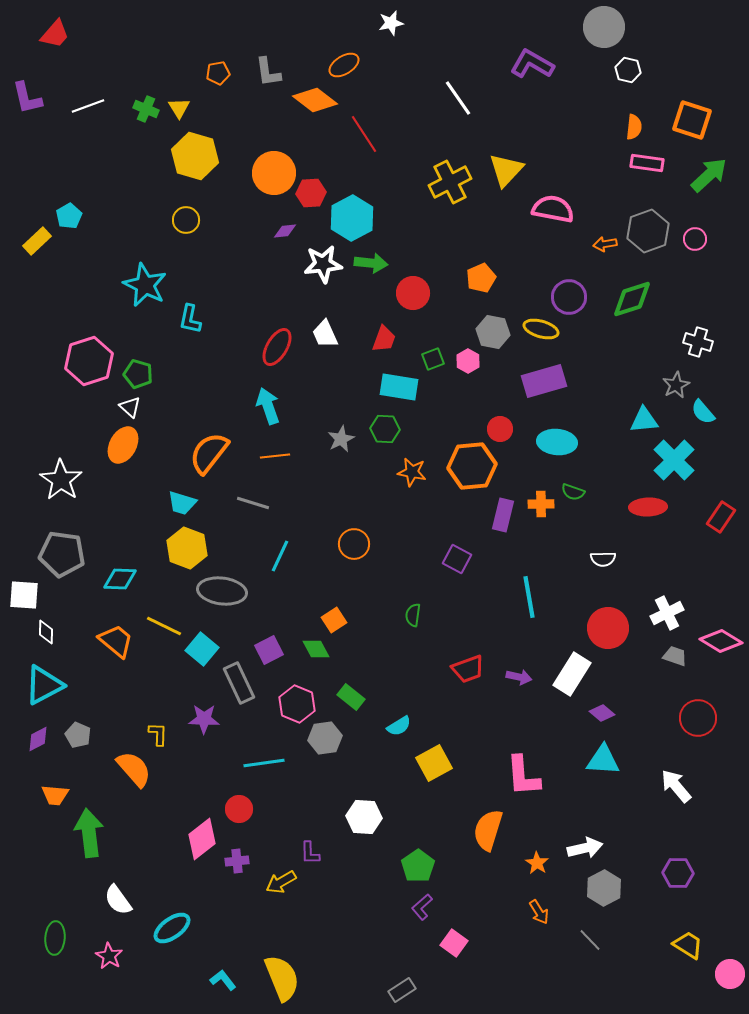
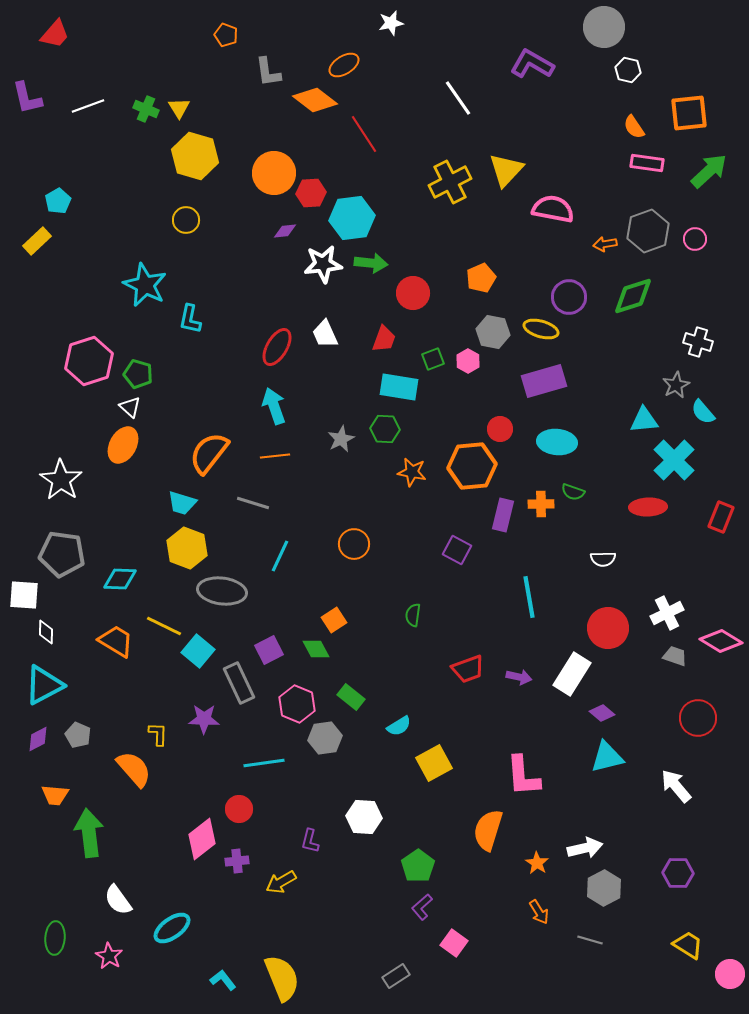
orange pentagon at (218, 73): moved 8 px right, 38 px up; rotated 30 degrees clockwise
orange square at (692, 120): moved 3 px left, 7 px up; rotated 24 degrees counterclockwise
orange semicircle at (634, 127): rotated 140 degrees clockwise
green arrow at (709, 175): moved 4 px up
cyan pentagon at (69, 216): moved 11 px left, 15 px up
cyan hexagon at (352, 218): rotated 21 degrees clockwise
green diamond at (632, 299): moved 1 px right, 3 px up
cyan arrow at (268, 406): moved 6 px right
red rectangle at (721, 517): rotated 12 degrees counterclockwise
purple square at (457, 559): moved 9 px up
orange trapezoid at (116, 641): rotated 9 degrees counterclockwise
cyan square at (202, 649): moved 4 px left, 2 px down
cyan triangle at (603, 760): moved 4 px right, 3 px up; rotated 18 degrees counterclockwise
purple L-shape at (310, 853): moved 12 px up; rotated 15 degrees clockwise
gray line at (590, 940): rotated 30 degrees counterclockwise
gray rectangle at (402, 990): moved 6 px left, 14 px up
